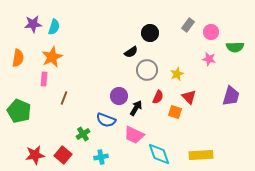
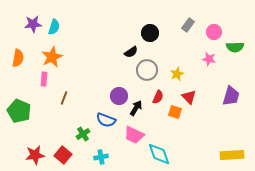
pink circle: moved 3 px right
yellow rectangle: moved 31 px right
